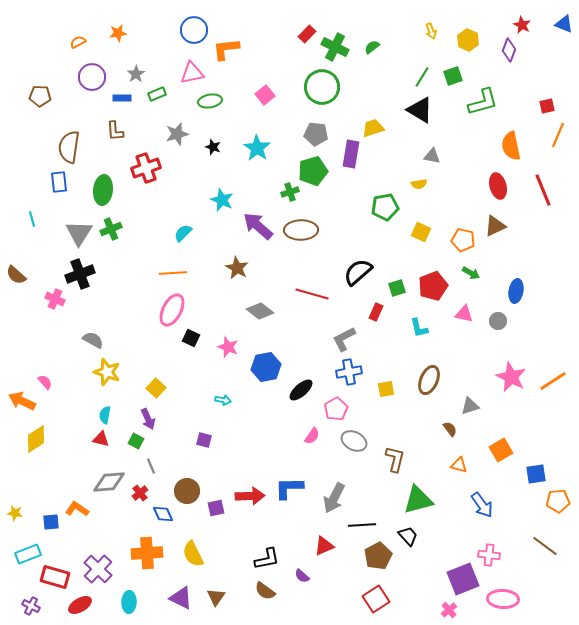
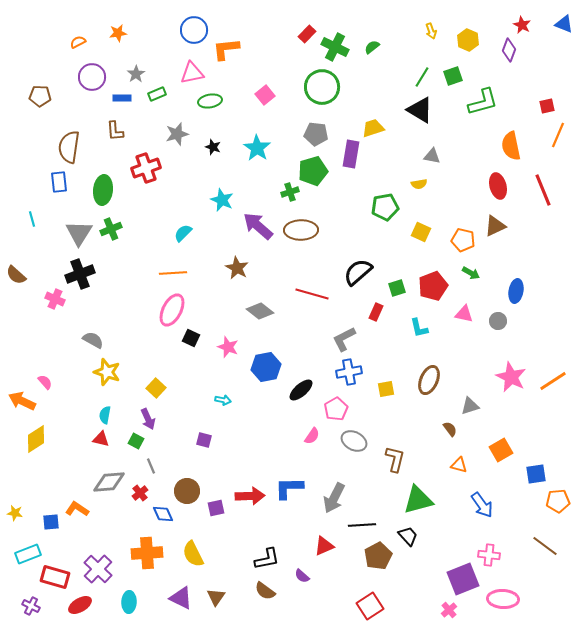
red square at (376, 599): moved 6 px left, 7 px down
